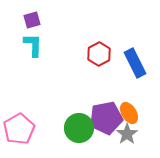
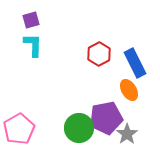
purple square: moved 1 px left
orange ellipse: moved 23 px up
